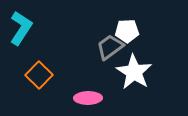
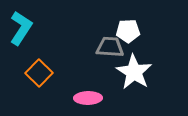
white pentagon: moved 1 px right
gray trapezoid: rotated 40 degrees clockwise
orange square: moved 2 px up
